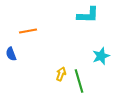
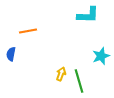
blue semicircle: rotated 32 degrees clockwise
